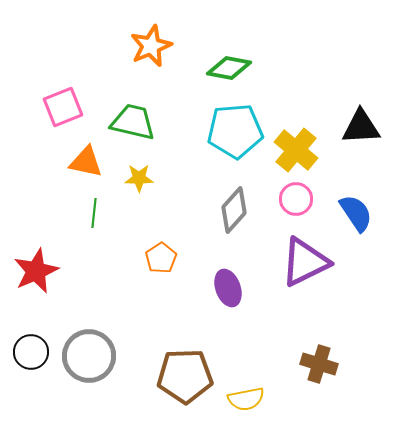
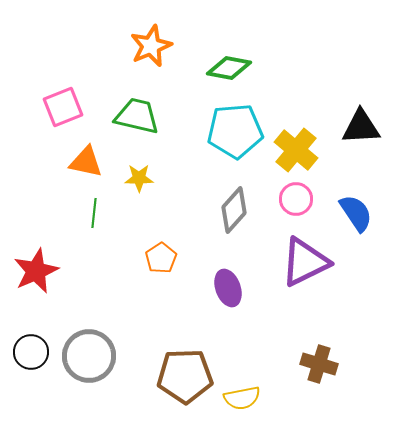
green trapezoid: moved 4 px right, 6 px up
yellow semicircle: moved 4 px left, 1 px up
